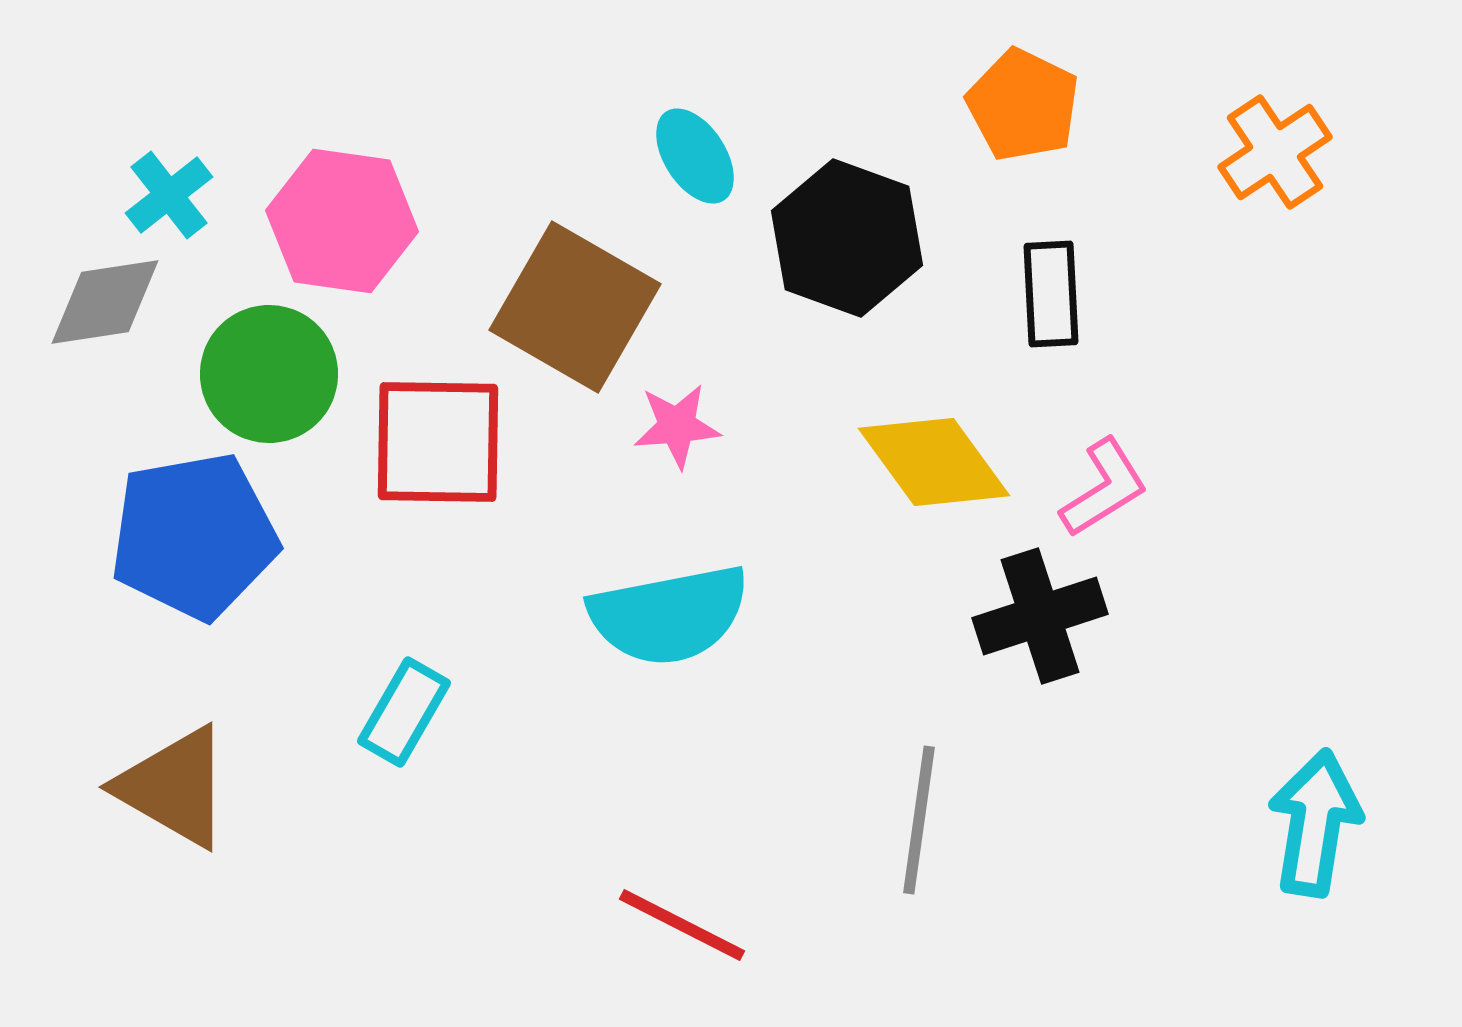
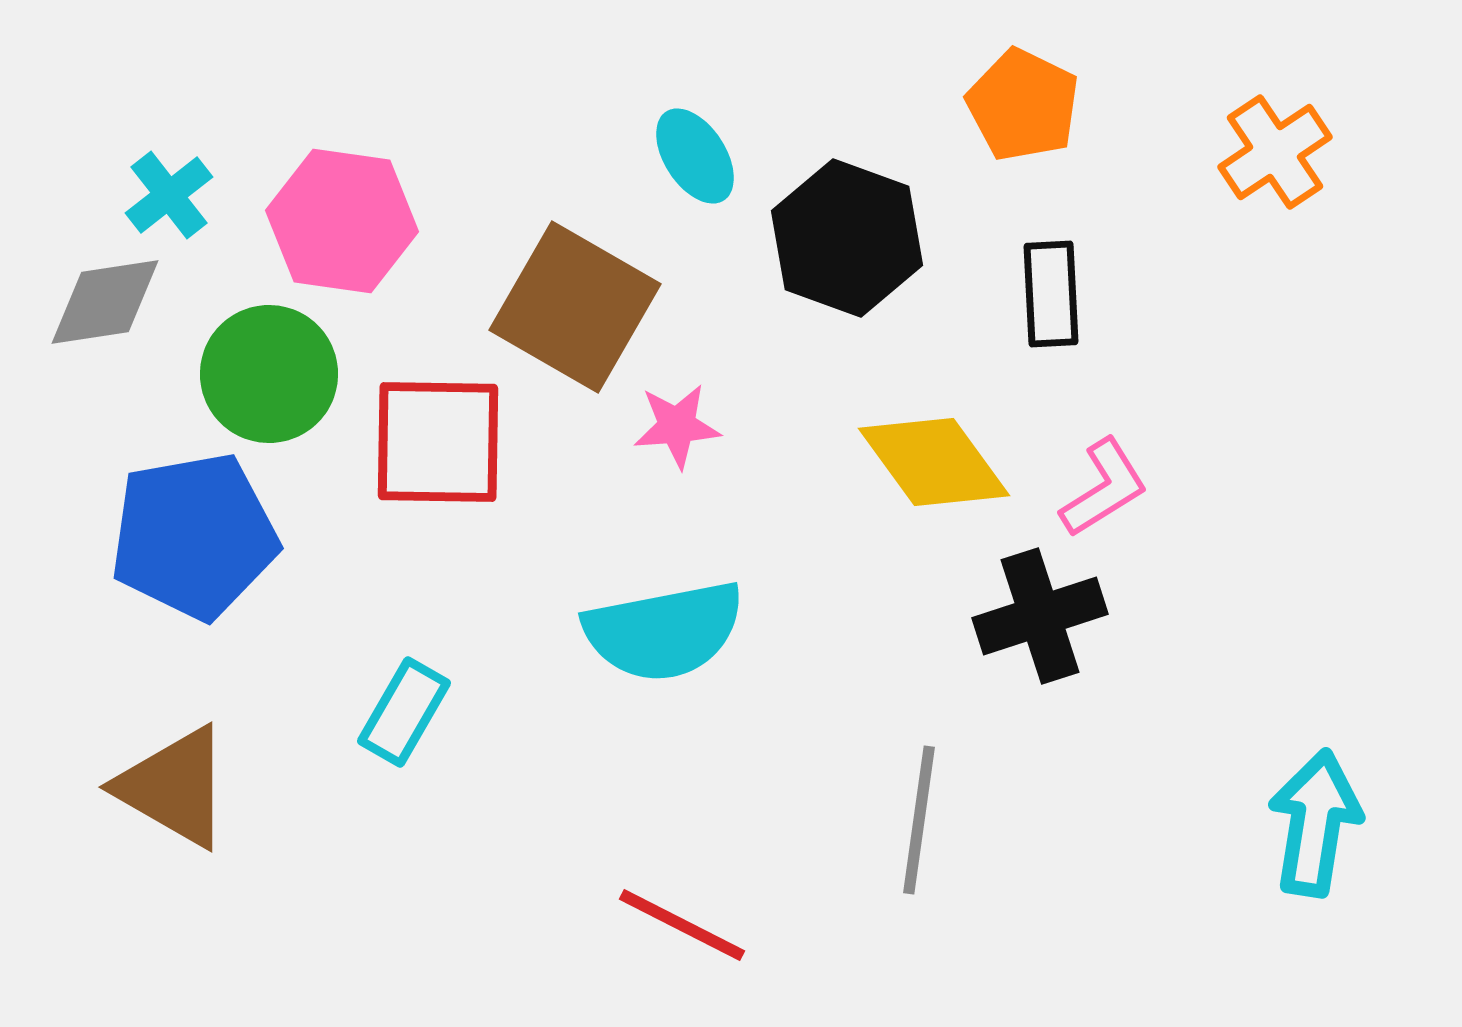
cyan semicircle: moved 5 px left, 16 px down
